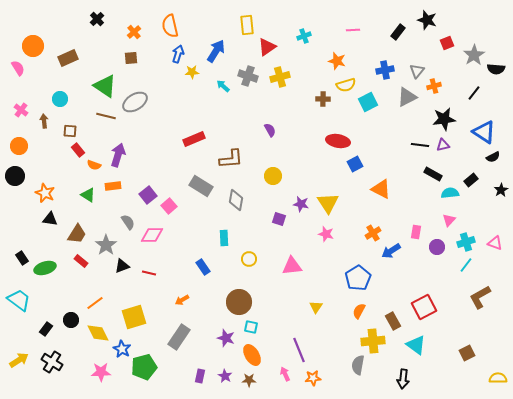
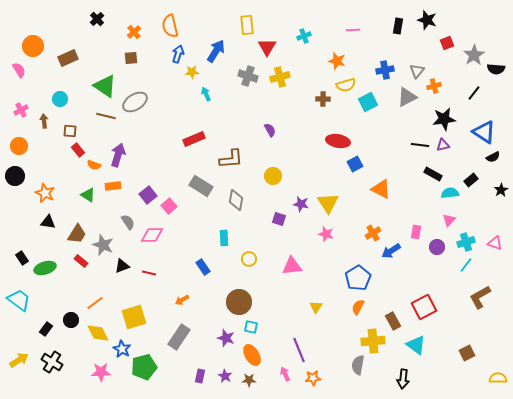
black rectangle at (398, 32): moved 6 px up; rotated 28 degrees counterclockwise
red triangle at (267, 47): rotated 24 degrees counterclockwise
pink semicircle at (18, 68): moved 1 px right, 2 px down
cyan arrow at (223, 86): moved 17 px left, 8 px down; rotated 24 degrees clockwise
pink cross at (21, 110): rotated 24 degrees clockwise
black triangle at (50, 219): moved 2 px left, 3 px down
gray star at (106, 245): moved 3 px left; rotated 15 degrees counterclockwise
orange semicircle at (359, 311): moved 1 px left, 4 px up
